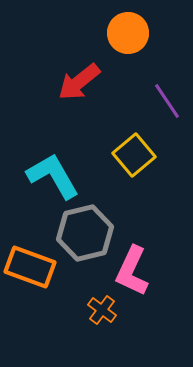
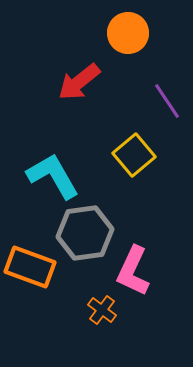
gray hexagon: rotated 6 degrees clockwise
pink L-shape: moved 1 px right
